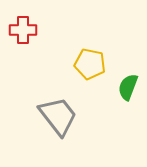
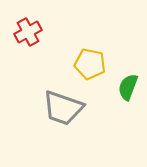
red cross: moved 5 px right, 2 px down; rotated 28 degrees counterclockwise
gray trapezoid: moved 5 px right, 8 px up; rotated 147 degrees clockwise
